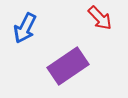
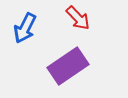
red arrow: moved 22 px left
